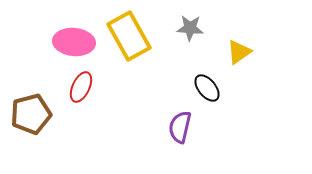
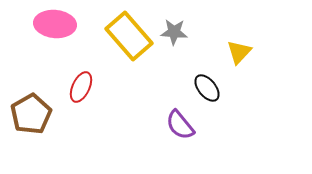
gray star: moved 16 px left, 4 px down
yellow rectangle: rotated 12 degrees counterclockwise
pink ellipse: moved 19 px left, 18 px up
yellow triangle: rotated 12 degrees counterclockwise
brown pentagon: rotated 15 degrees counterclockwise
purple semicircle: moved 2 px up; rotated 52 degrees counterclockwise
